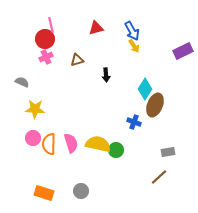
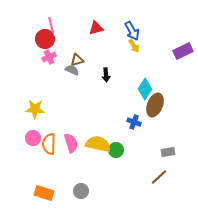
pink cross: moved 3 px right
gray semicircle: moved 50 px right, 12 px up
